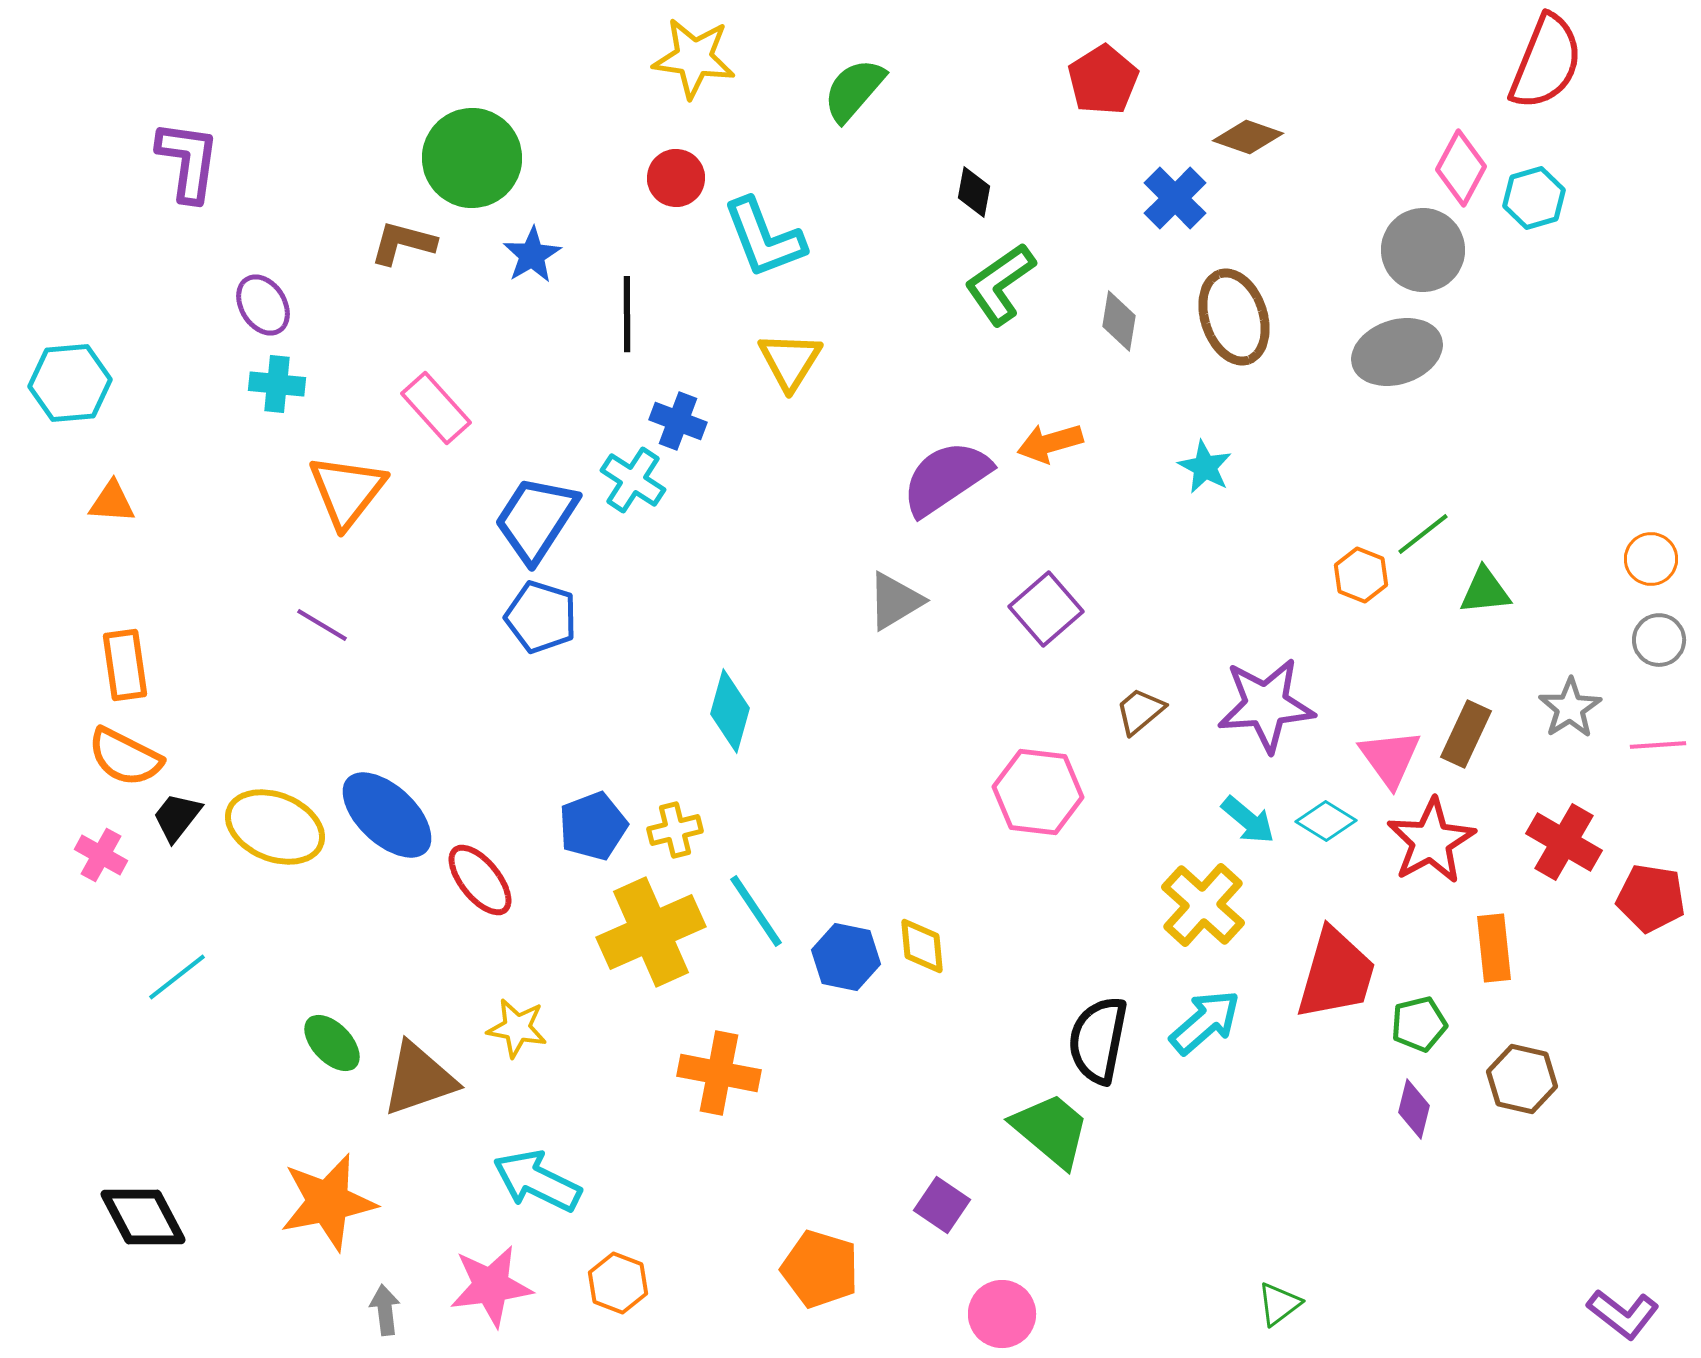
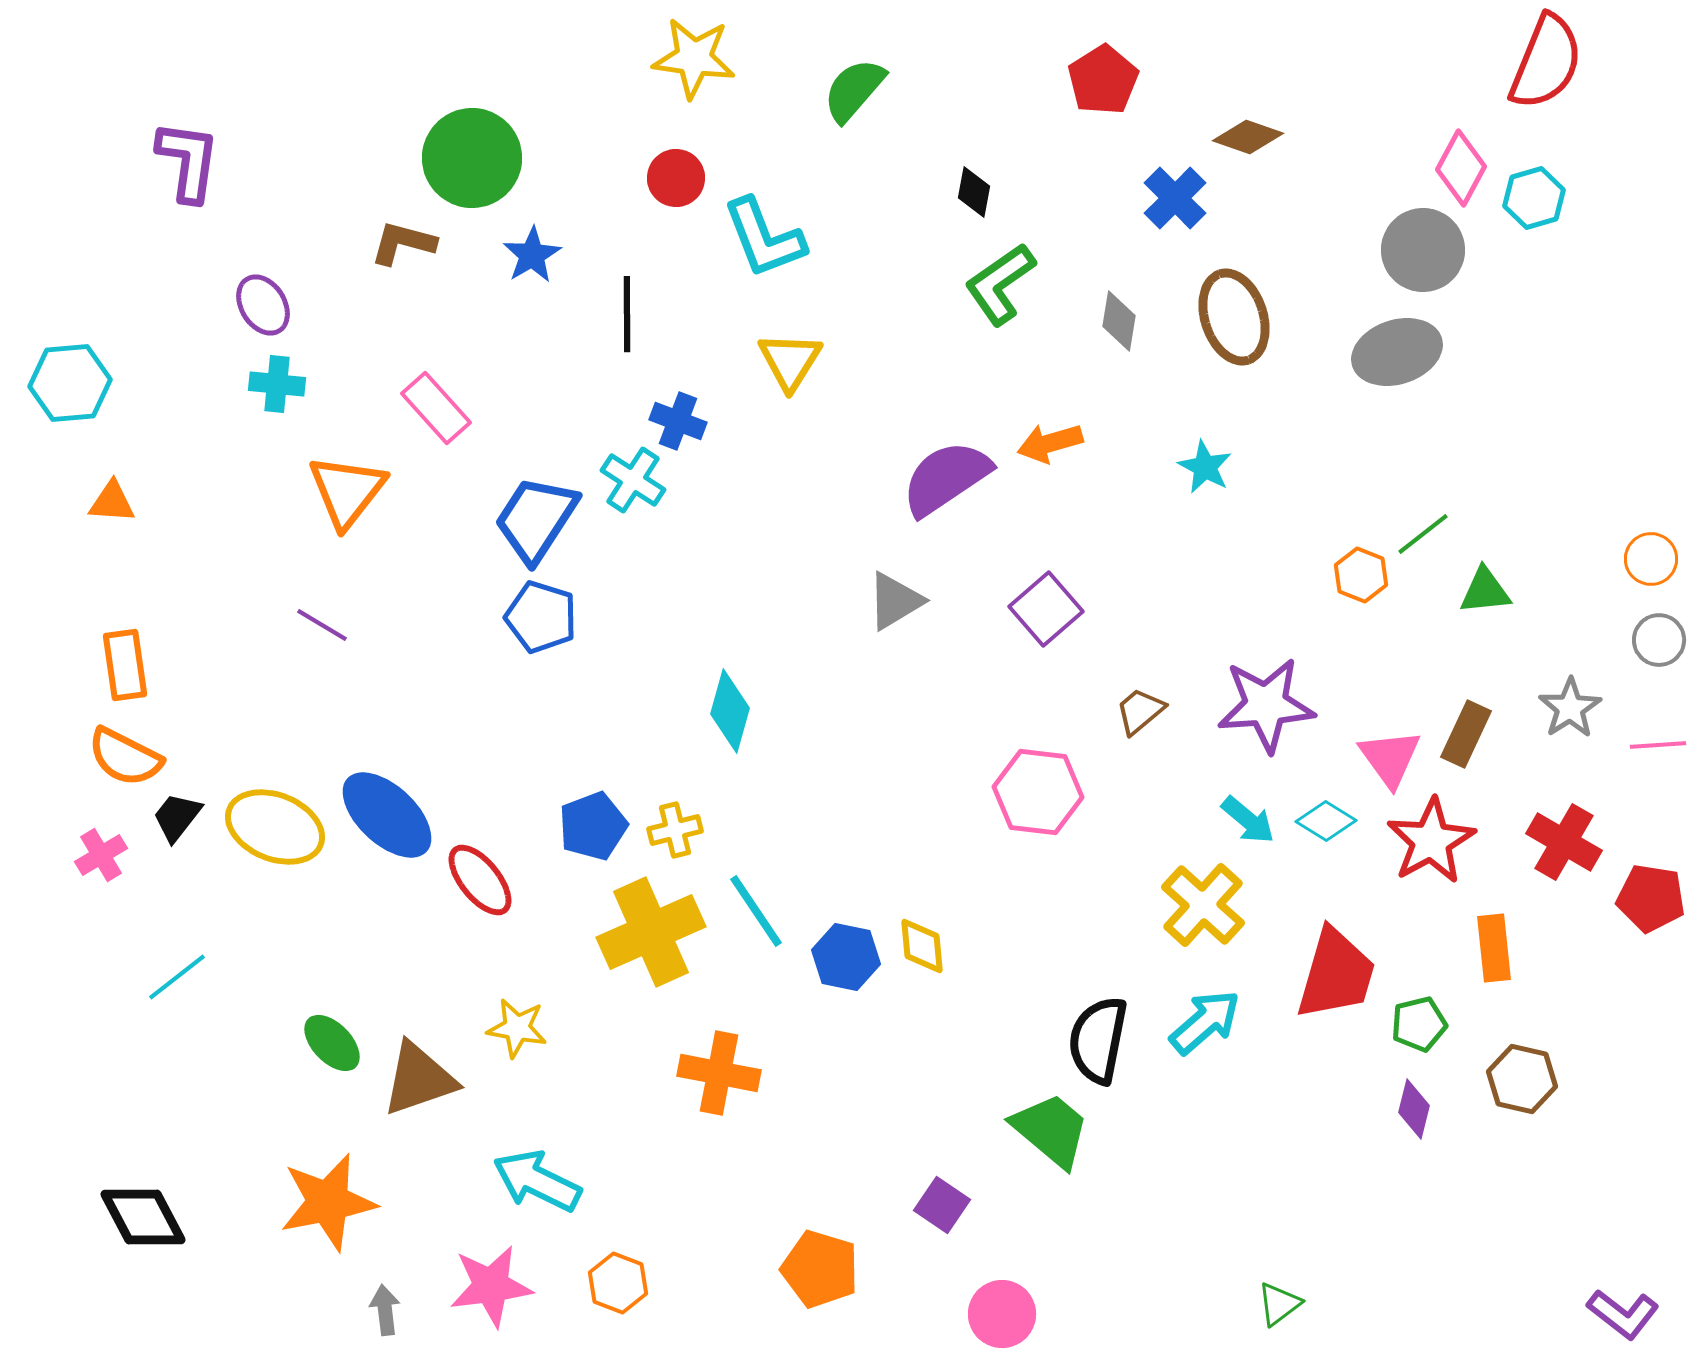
pink cross at (101, 855): rotated 30 degrees clockwise
